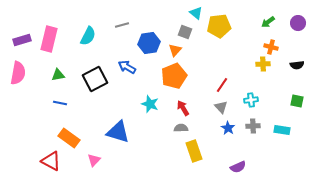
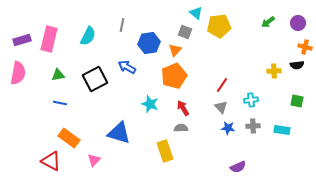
gray line: rotated 64 degrees counterclockwise
orange cross: moved 34 px right
yellow cross: moved 11 px right, 7 px down
blue star: rotated 24 degrees counterclockwise
blue triangle: moved 1 px right, 1 px down
yellow rectangle: moved 29 px left
